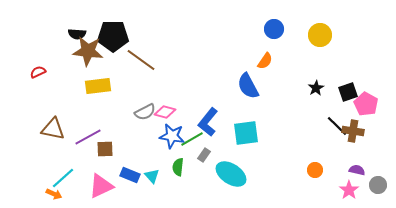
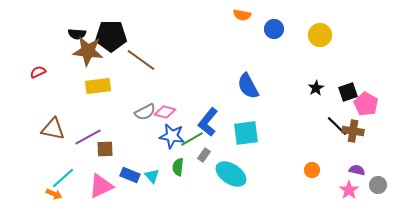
black pentagon: moved 2 px left
orange semicircle: moved 23 px left, 46 px up; rotated 66 degrees clockwise
orange circle: moved 3 px left
